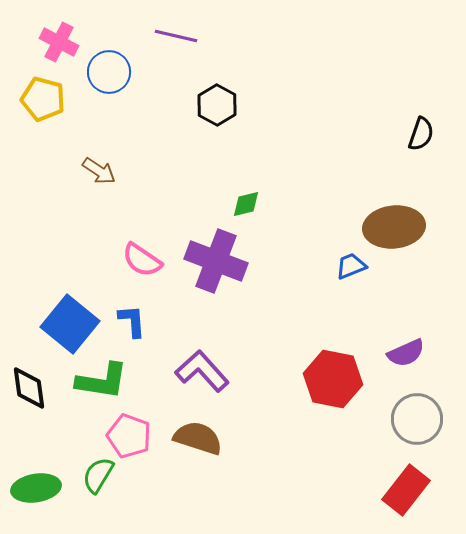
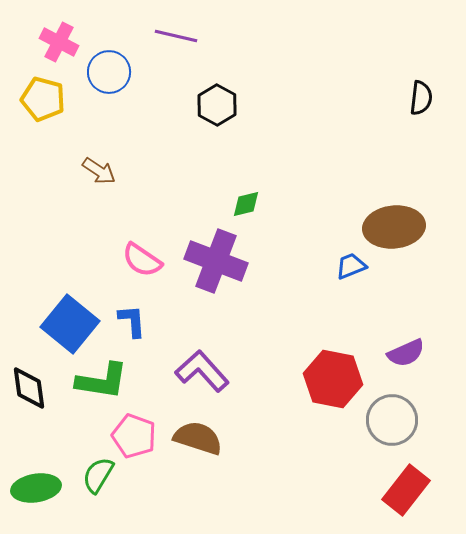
black semicircle: moved 36 px up; rotated 12 degrees counterclockwise
gray circle: moved 25 px left, 1 px down
pink pentagon: moved 5 px right
